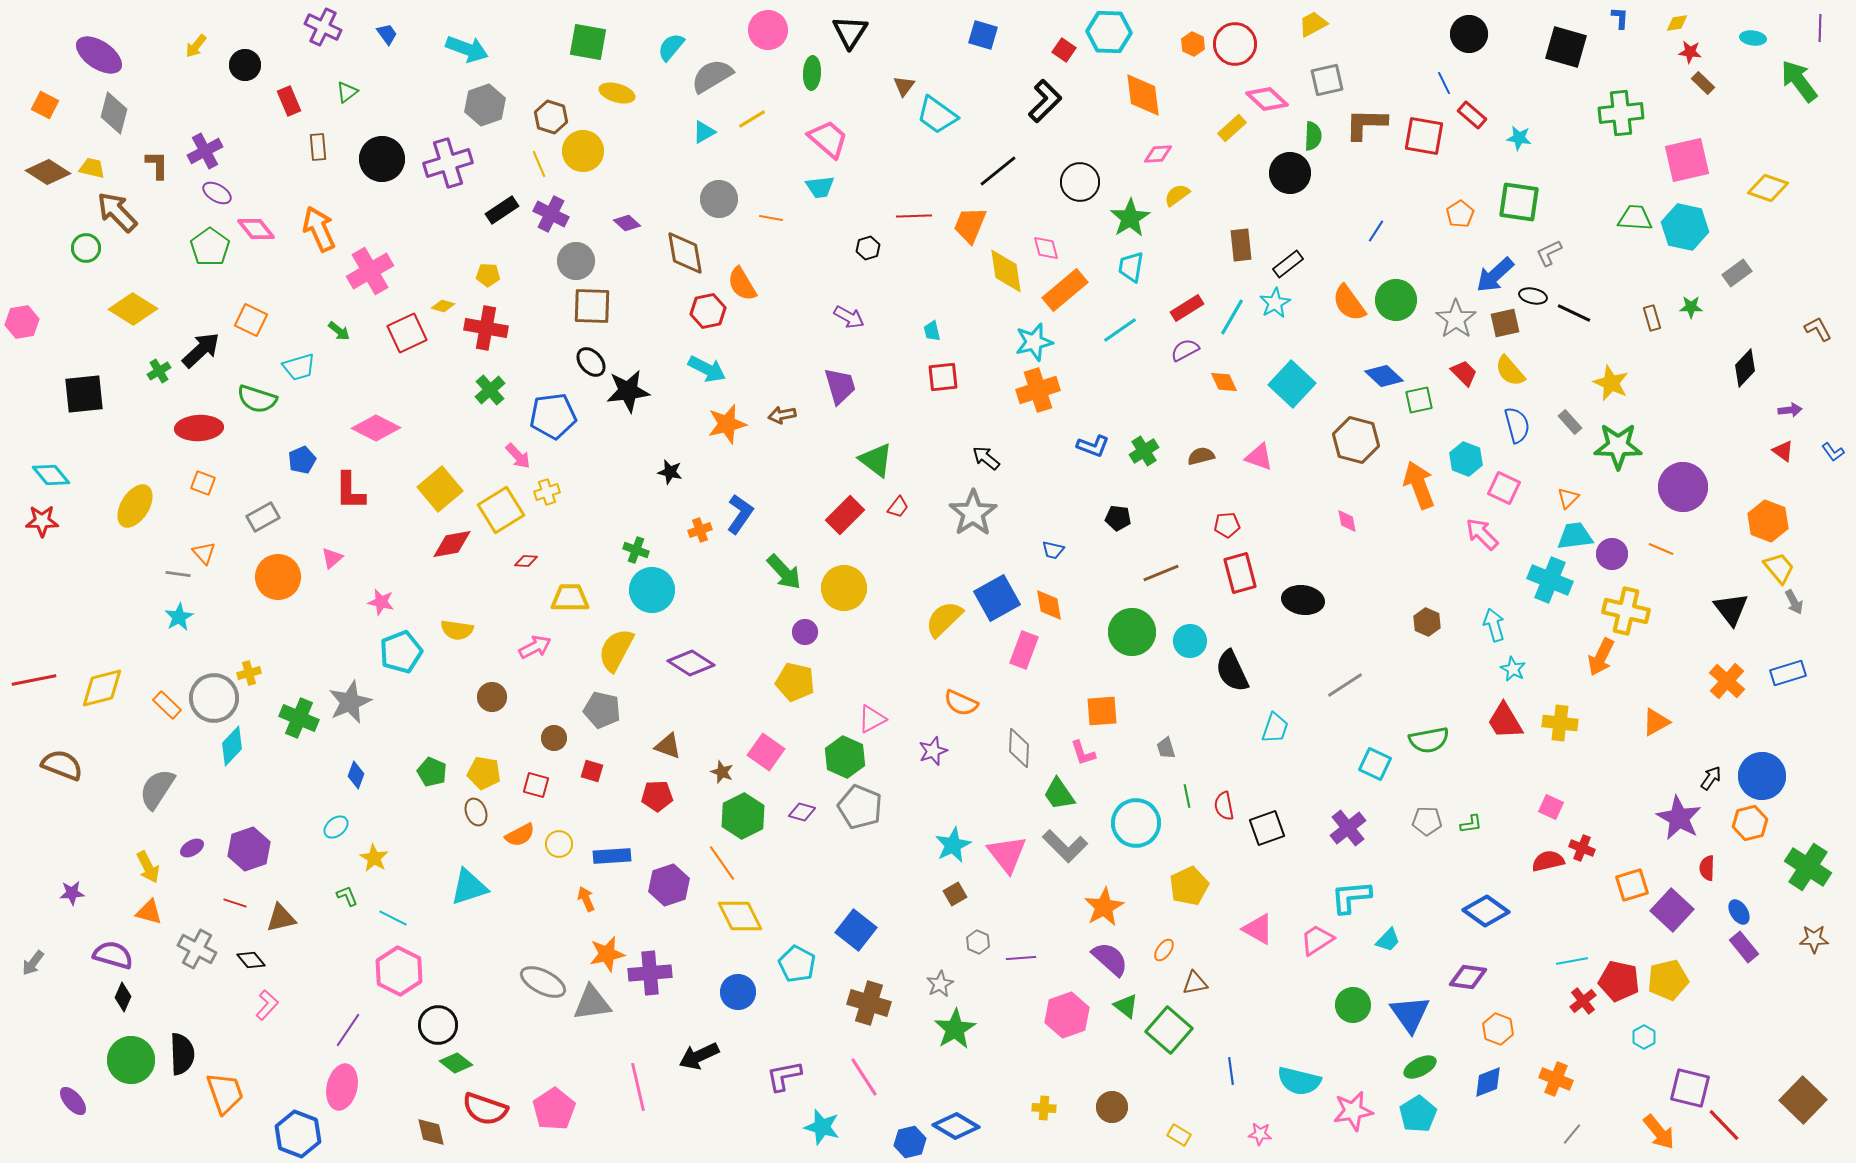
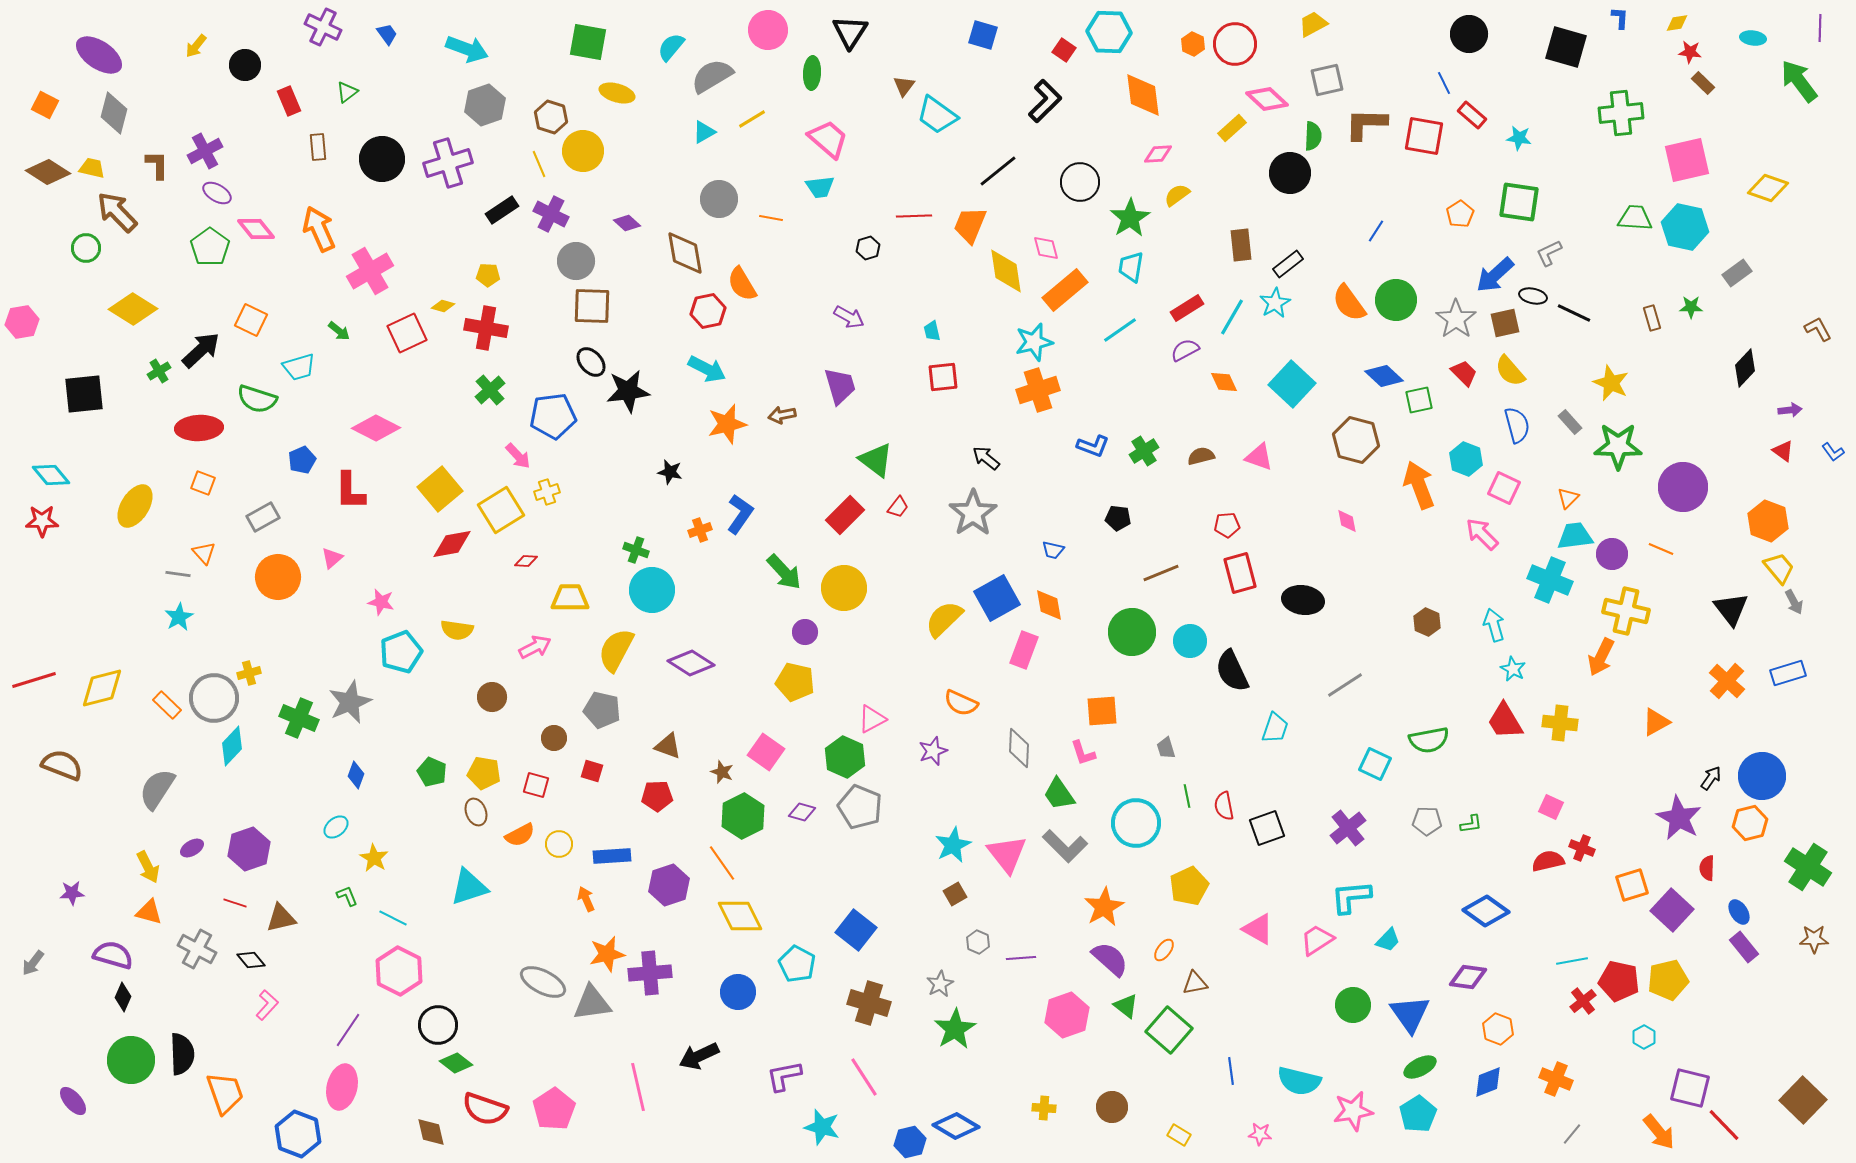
red line at (34, 680): rotated 6 degrees counterclockwise
